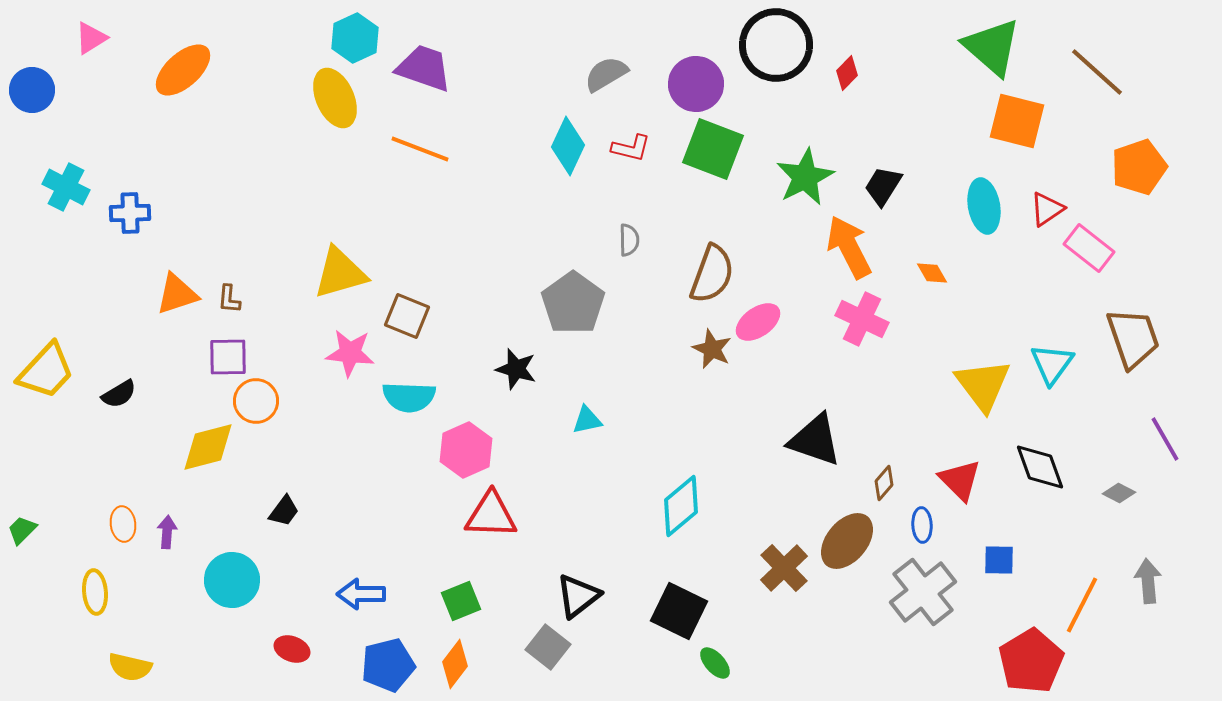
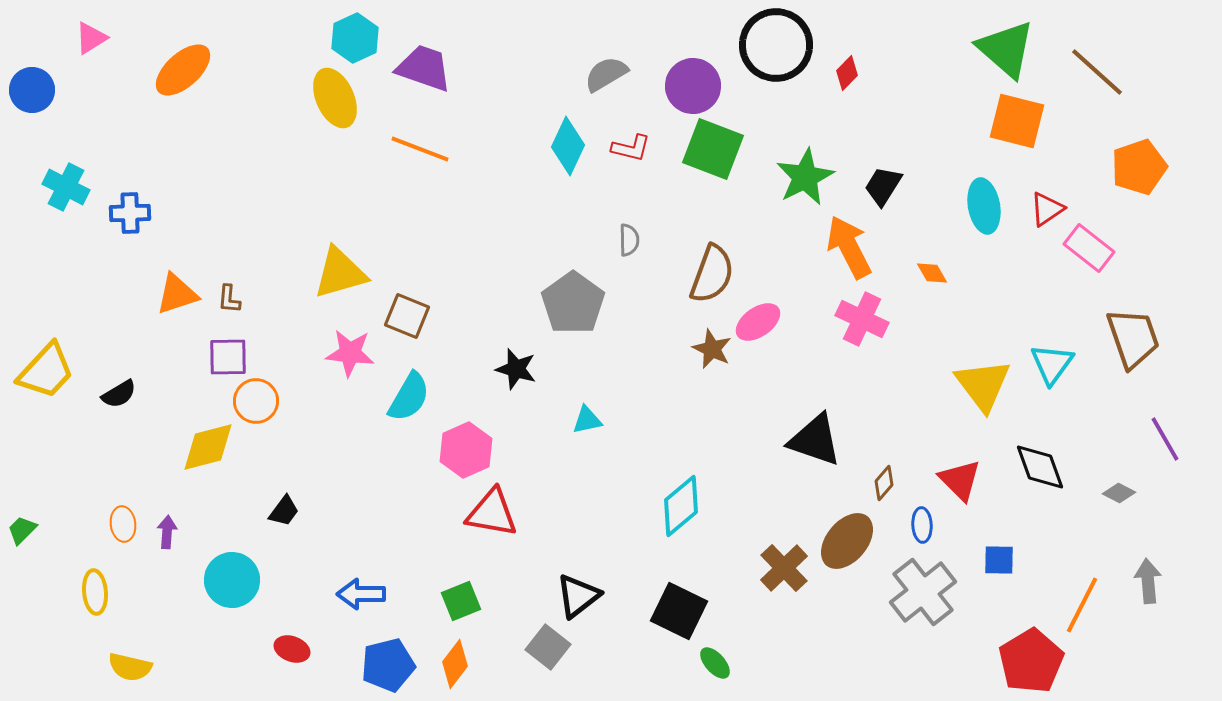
green triangle at (992, 47): moved 14 px right, 2 px down
purple circle at (696, 84): moved 3 px left, 2 px down
cyan semicircle at (409, 397): rotated 62 degrees counterclockwise
red triangle at (491, 515): moved 1 px right, 2 px up; rotated 8 degrees clockwise
